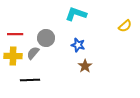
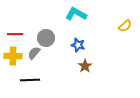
cyan L-shape: rotated 10 degrees clockwise
gray semicircle: moved 1 px right
